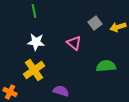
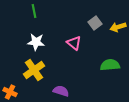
green semicircle: moved 4 px right, 1 px up
